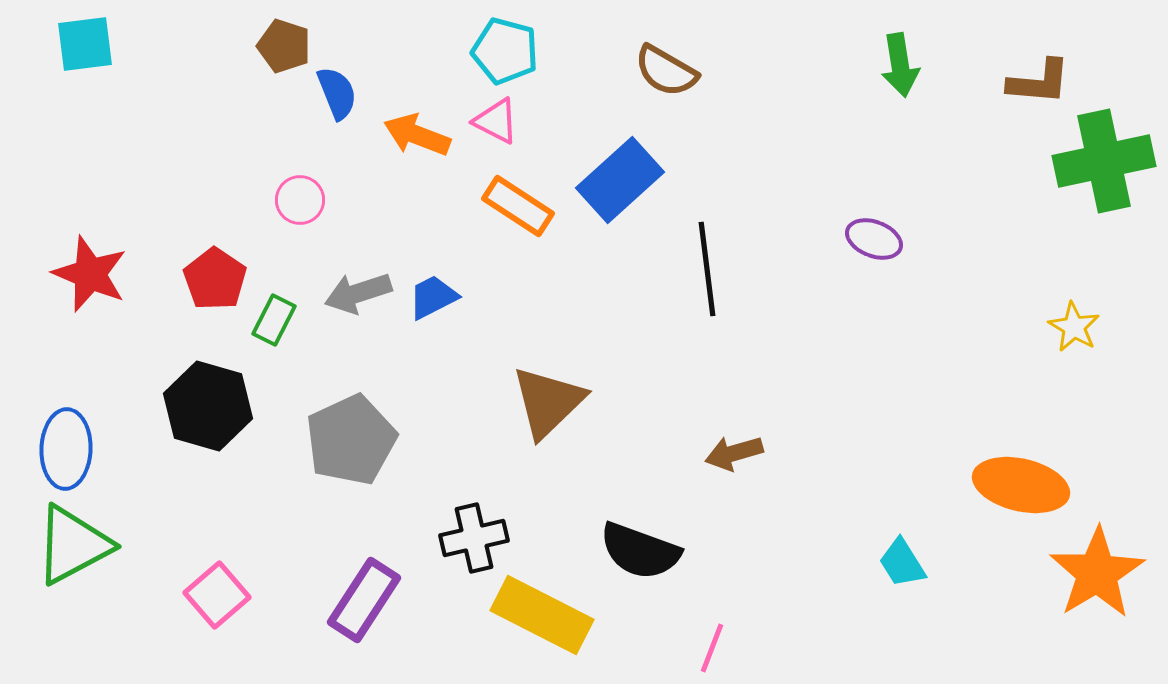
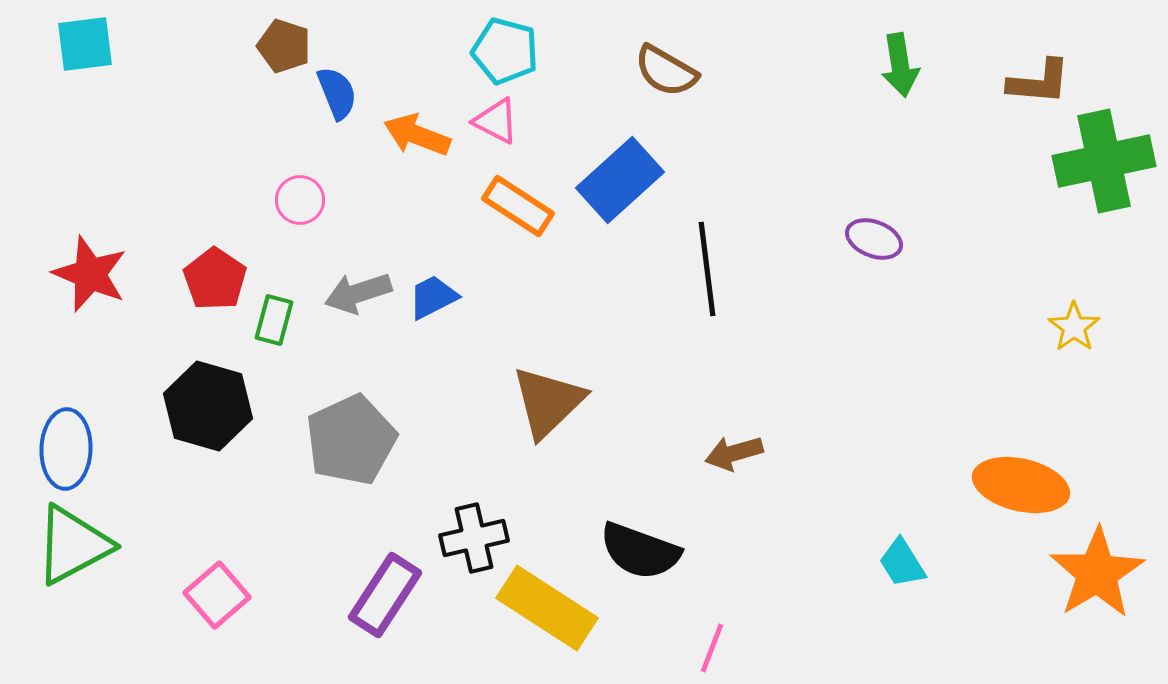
green rectangle: rotated 12 degrees counterclockwise
yellow star: rotated 6 degrees clockwise
purple rectangle: moved 21 px right, 5 px up
yellow rectangle: moved 5 px right, 7 px up; rotated 6 degrees clockwise
